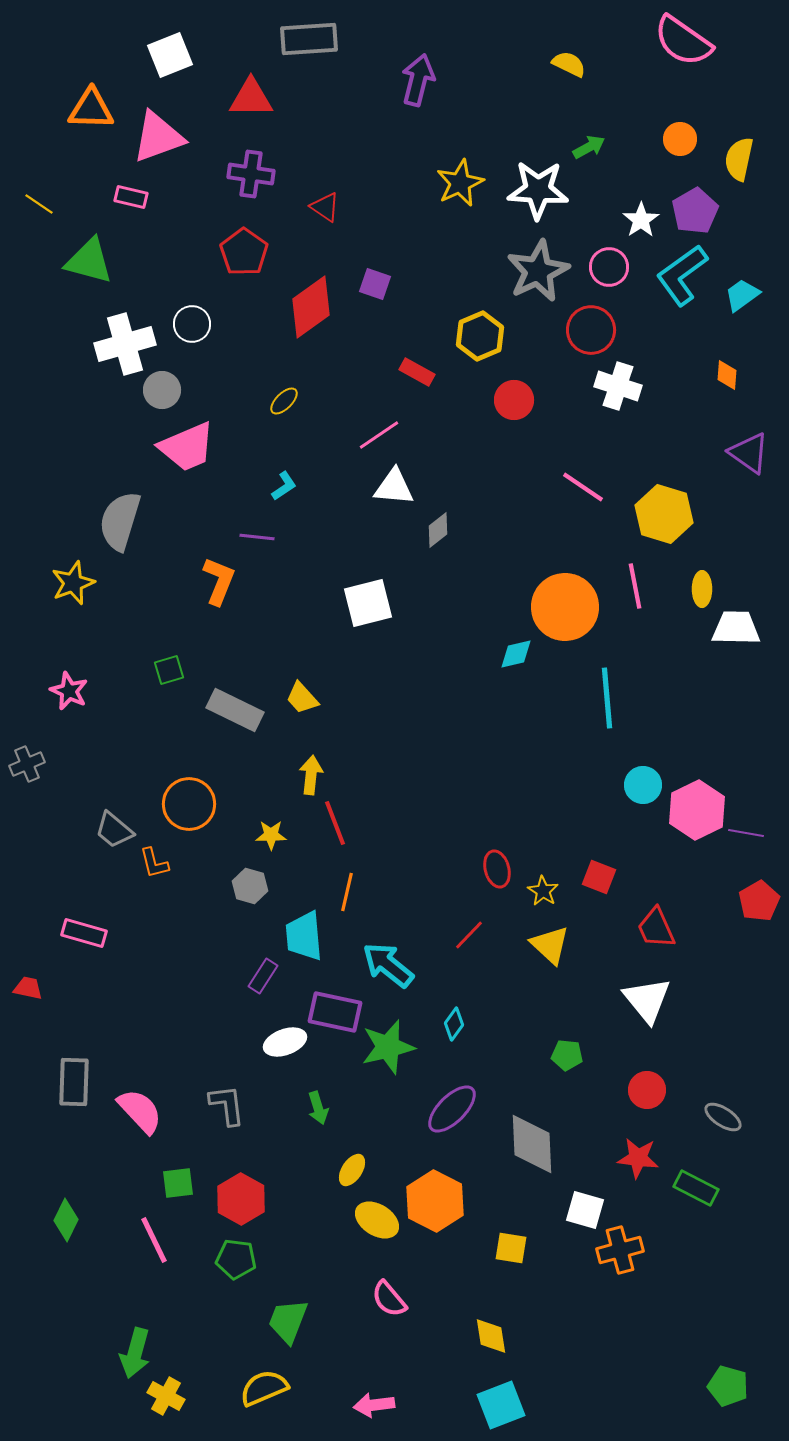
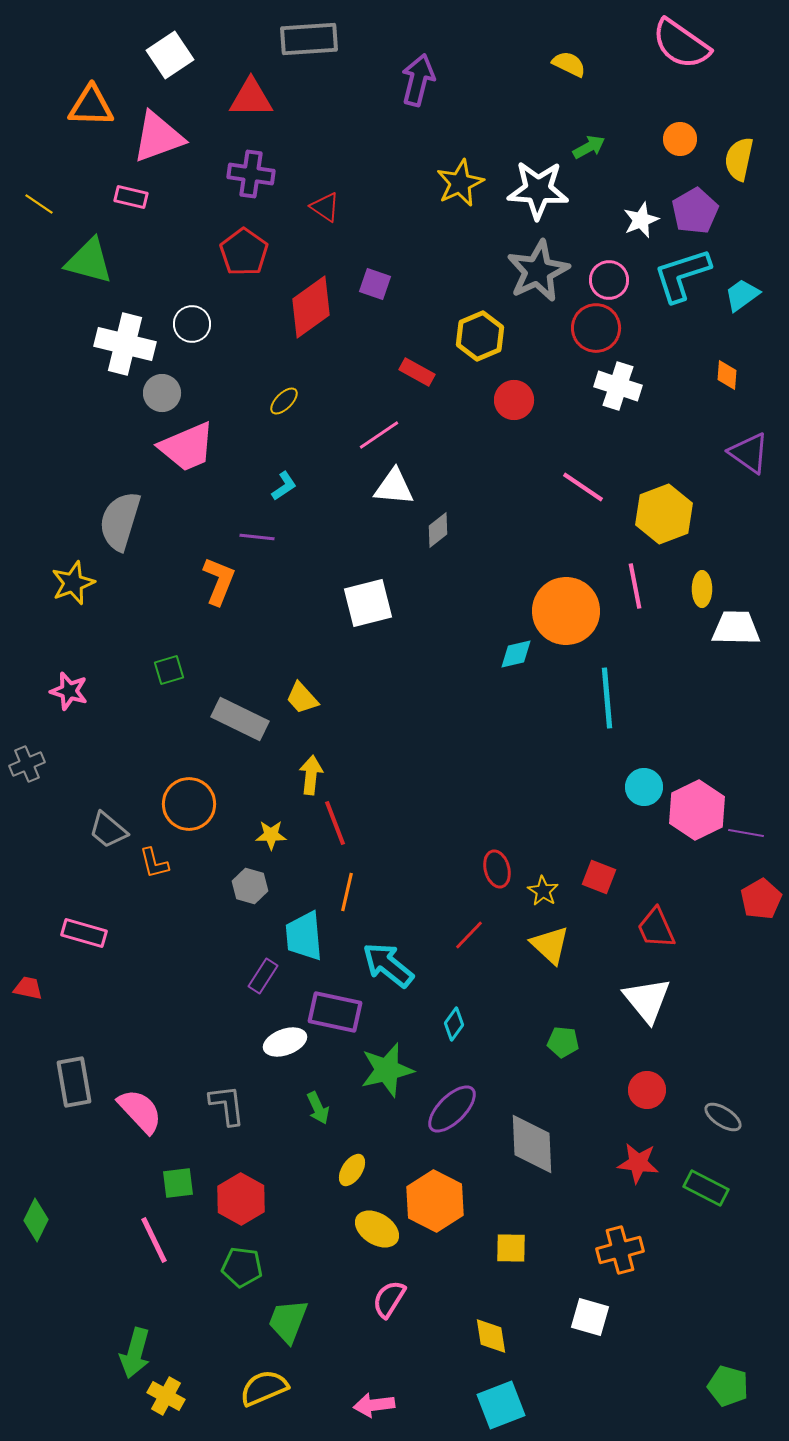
pink semicircle at (683, 41): moved 2 px left, 3 px down
white square at (170, 55): rotated 12 degrees counterclockwise
orange triangle at (91, 109): moved 3 px up
white star at (641, 220): rotated 12 degrees clockwise
pink circle at (609, 267): moved 13 px down
cyan L-shape at (682, 275): rotated 18 degrees clockwise
red circle at (591, 330): moved 5 px right, 2 px up
white cross at (125, 344): rotated 30 degrees clockwise
gray circle at (162, 390): moved 3 px down
yellow hexagon at (664, 514): rotated 22 degrees clockwise
orange circle at (565, 607): moved 1 px right, 4 px down
pink star at (69, 691): rotated 9 degrees counterclockwise
gray rectangle at (235, 710): moved 5 px right, 9 px down
cyan circle at (643, 785): moved 1 px right, 2 px down
gray trapezoid at (114, 830): moved 6 px left
red pentagon at (759, 901): moved 2 px right, 2 px up
green star at (388, 1047): moved 1 px left, 23 px down
green pentagon at (567, 1055): moved 4 px left, 13 px up
gray rectangle at (74, 1082): rotated 12 degrees counterclockwise
green arrow at (318, 1108): rotated 8 degrees counterclockwise
red star at (638, 1158): moved 5 px down
green rectangle at (696, 1188): moved 10 px right
white square at (585, 1210): moved 5 px right, 107 px down
green diamond at (66, 1220): moved 30 px left
yellow ellipse at (377, 1220): moved 9 px down
yellow square at (511, 1248): rotated 8 degrees counterclockwise
green pentagon at (236, 1259): moved 6 px right, 8 px down
pink semicircle at (389, 1299): rotated 72 degrees clockwise
